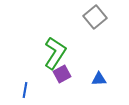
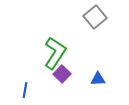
purple square: rotated 18 degrees counterclockwise
blue triangle: moved 1 px left
